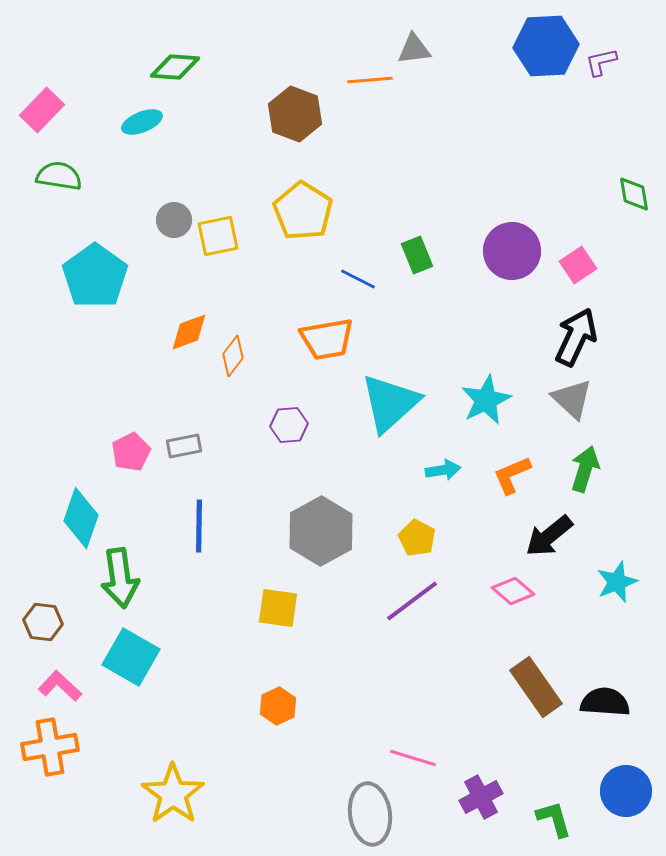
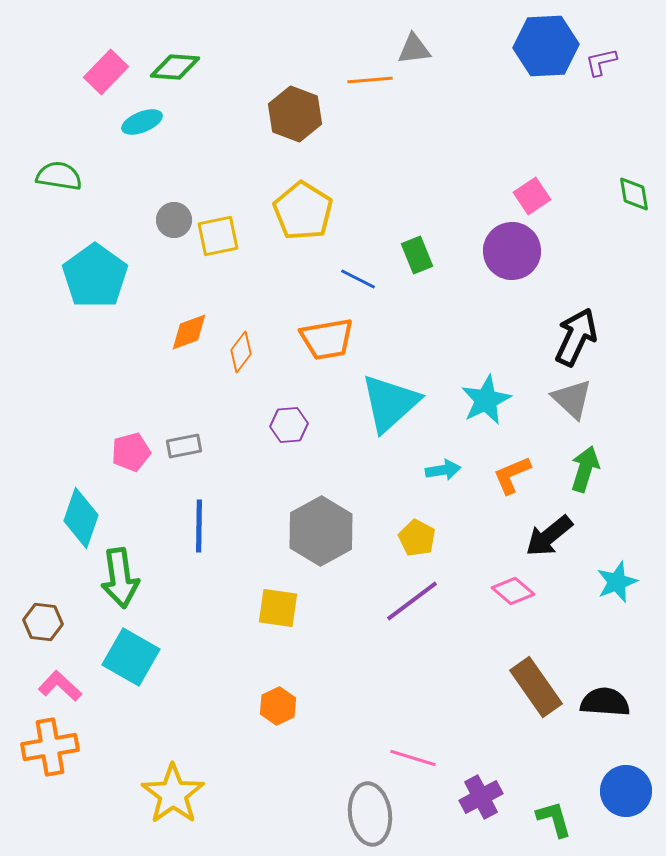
pink rectangle at (42, 110): moved 64 px right, 38 px up
pink square at (578, 265): moved 46 px left, 69 px up
orange diamond at (233, 356): moved 8 px right, 4 px up
pink pentagon at (131, 452): rotated 12 degrees clockwise
